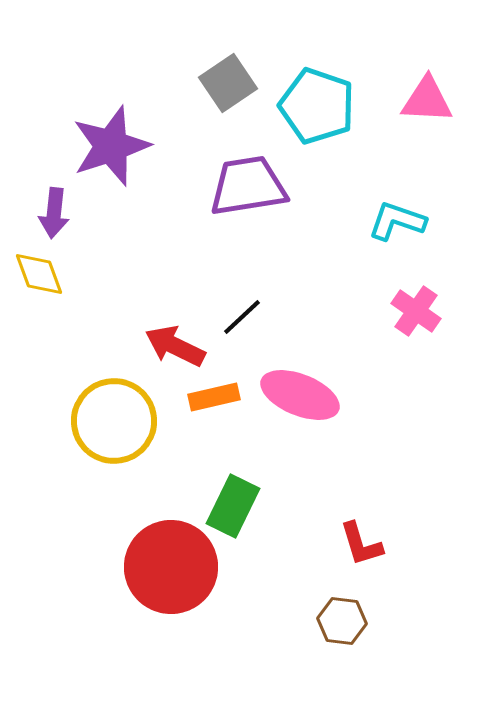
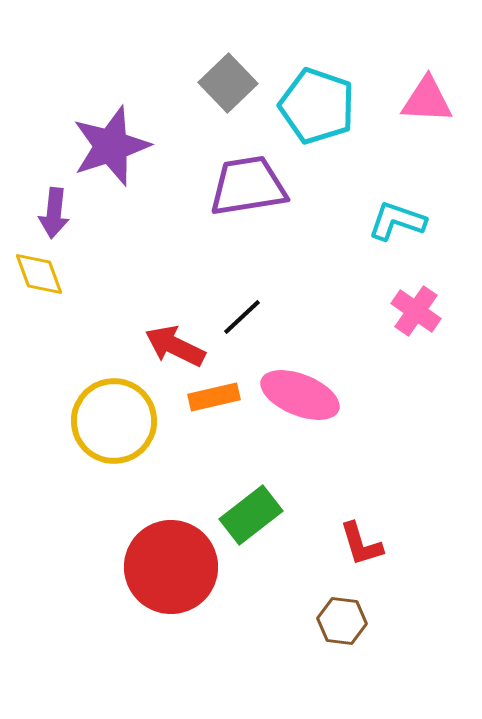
gray square: rotated 10 degrees counterclockwise
green rectangle: moved 18 px right, 9 px down; rotated 26 degrees clockwise
